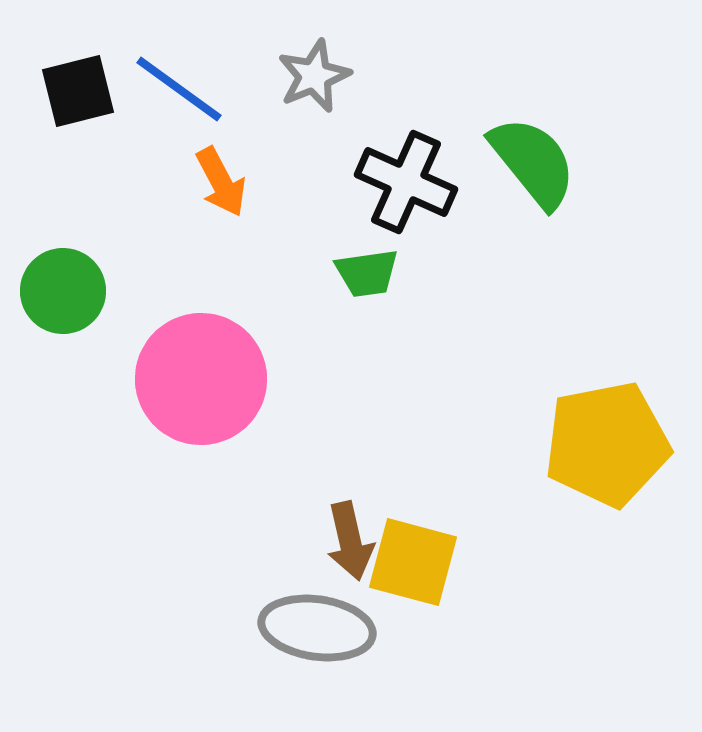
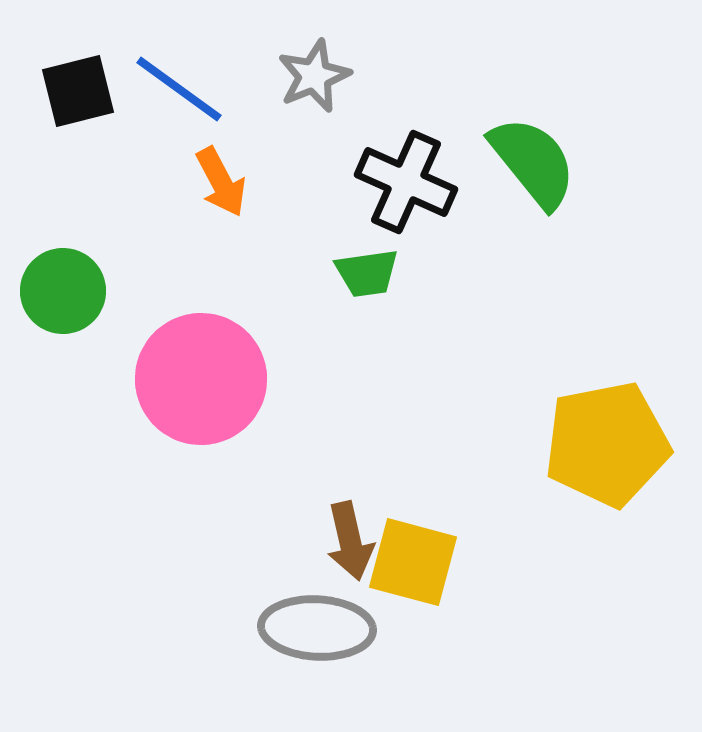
gray ellipse: rotated 5 degrees counterclockwise
